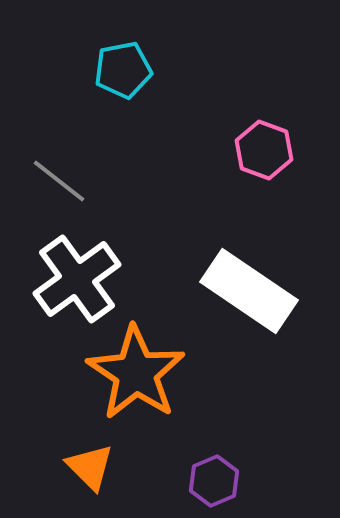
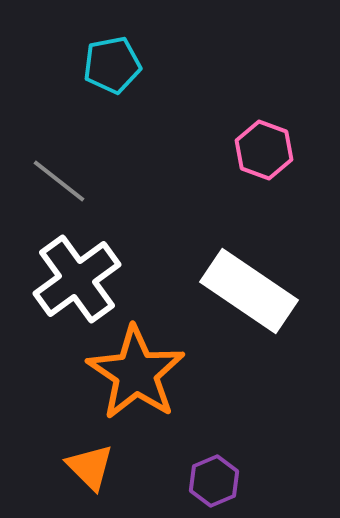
cyan pentagon: moved 11 px left, 5 px up
